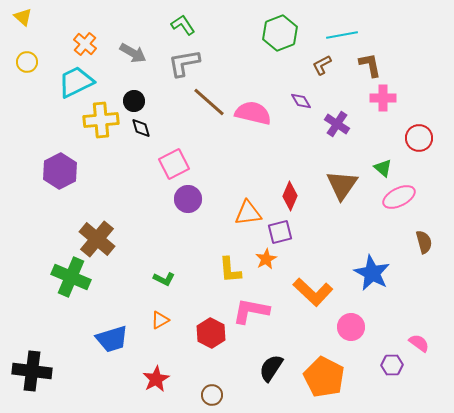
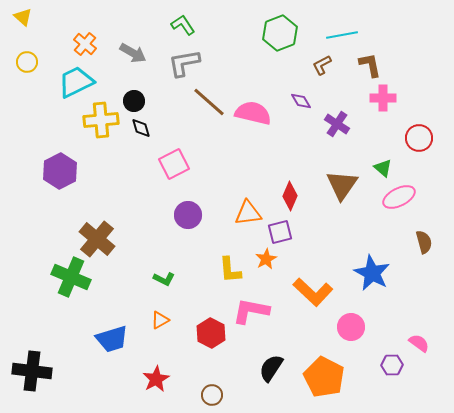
purple circle at (188, 199): moved 16 px down
